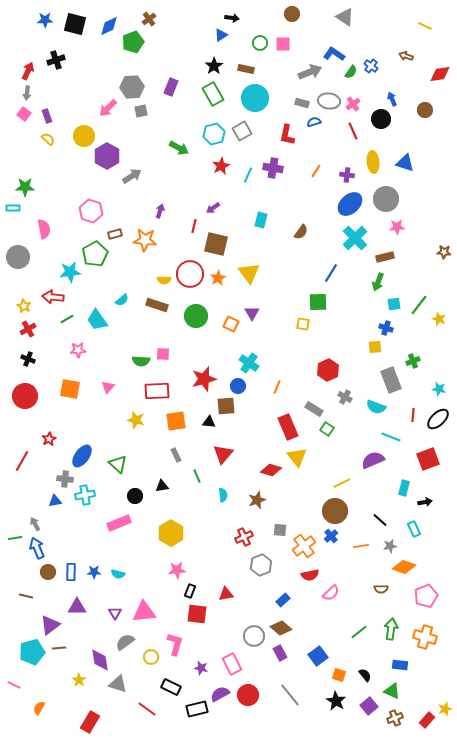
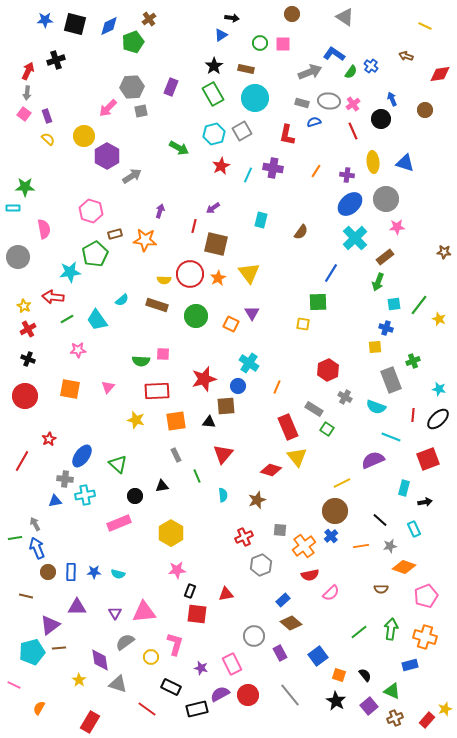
brown rectangle at (385, 257): rotated 24 degrees counterclockwise
brown diamond at (281, 628): moved 10 px right, 5 px up
blue rectangle at (400, 665): moved 10 px right; rotated 21 degrees counterclockwise
